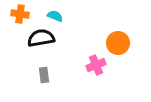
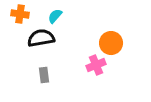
cyan semicircle: rotated 70 degrees counterclockwise
orange circle: moved 7 px left
